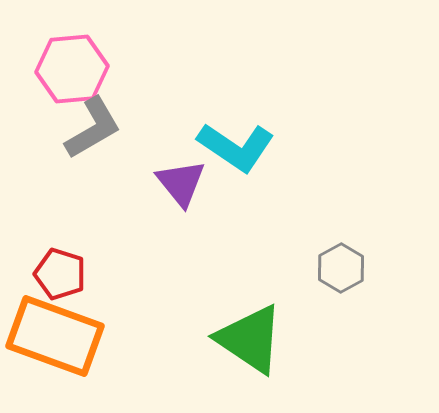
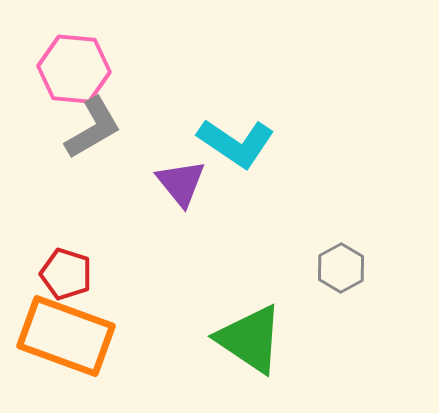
pink hexagon: moved 2 px right; rotated 10 degrees clockwise
cyan L-shape: moved 4 px up
red pentagon: moved 6 px right
orange rectangle: moved 11 px right
